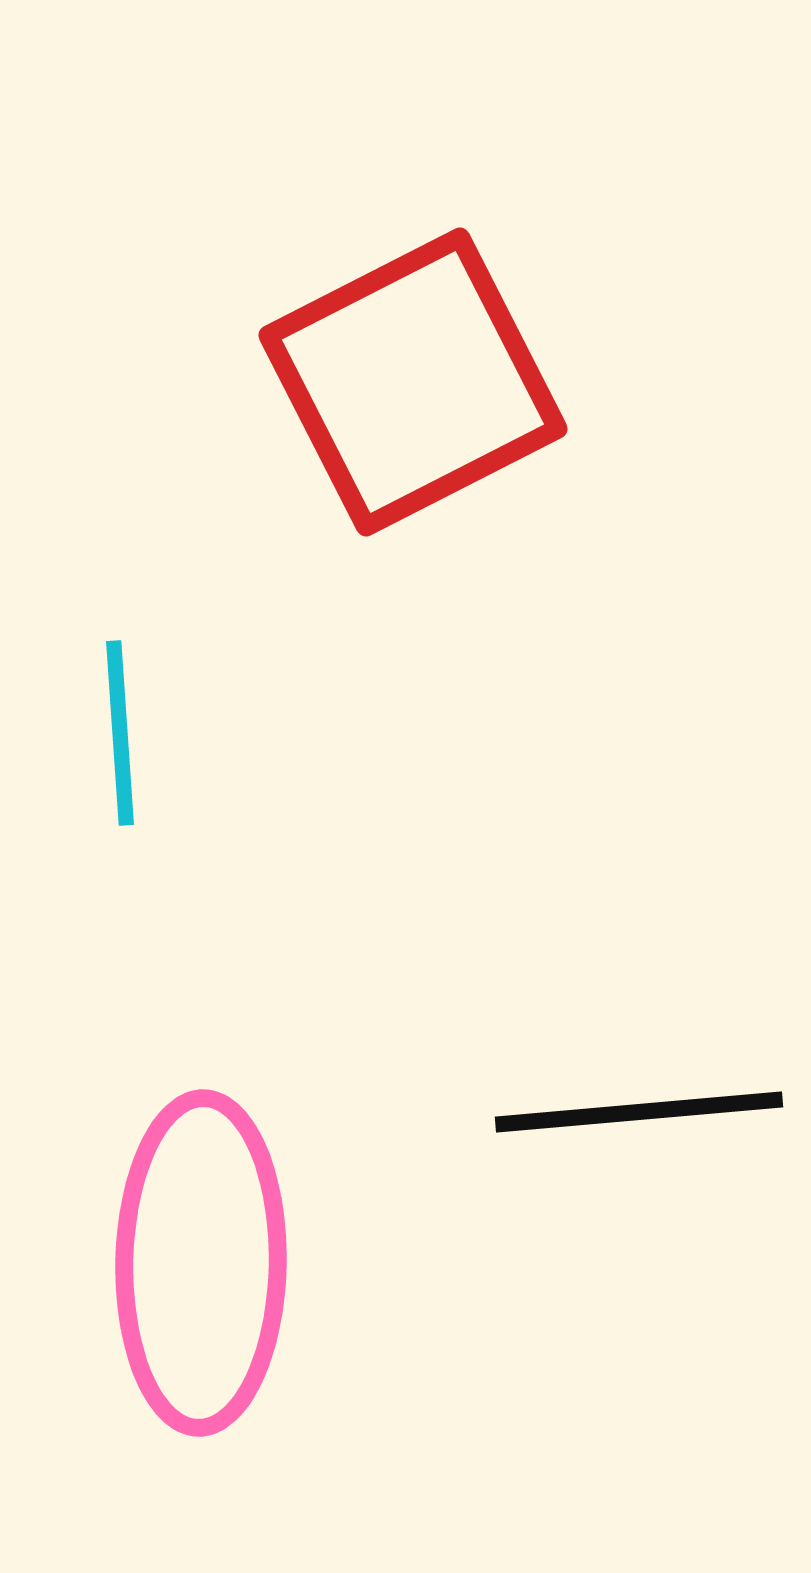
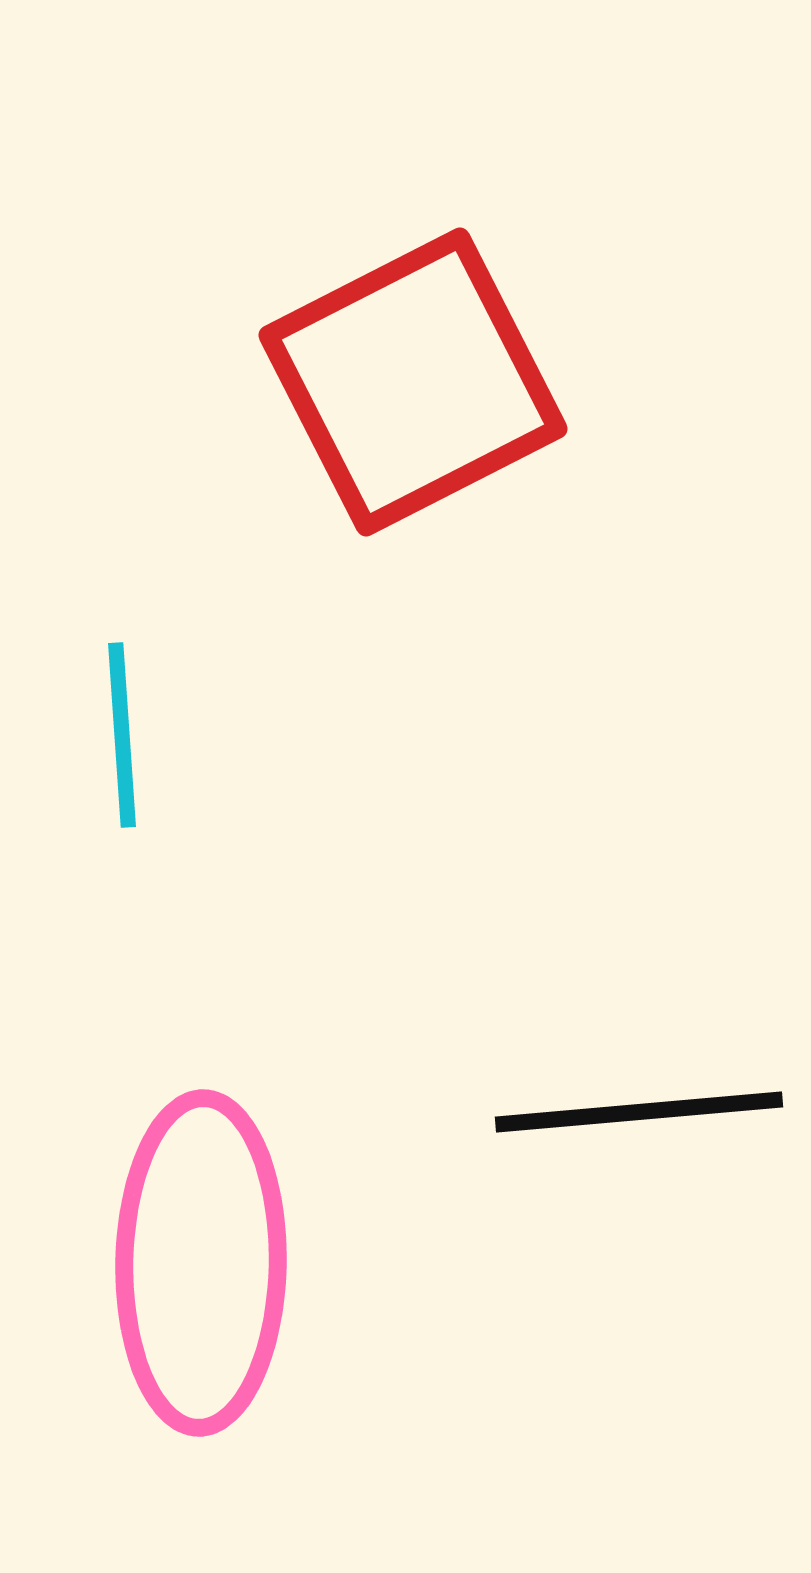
cyan line: moved 2 px right, 2 px down
